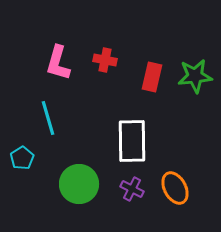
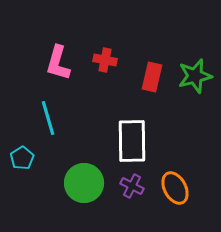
green star: rotated 8 degrees counterclockwise
green circle: moved 5 px right, 1 px up
purple cross: moved 3 px up
